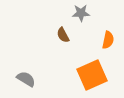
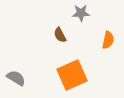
brown semicircle: moved 3 px left
orange square: moved 20 px left
gray semicircle: moved 10 px left, 1 px up
